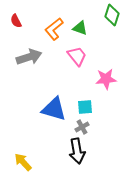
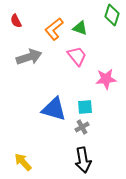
black arrow: moved 6 px right, 9 px down
